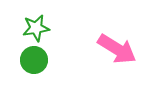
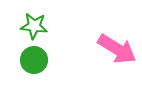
green star: moved 2 px left, 2 px up; rotated 16 degrees clockwise
